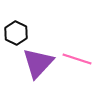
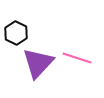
pink line: moved 1 px up
